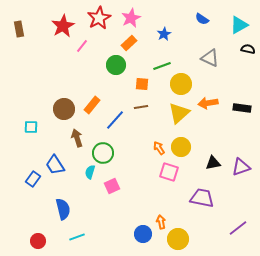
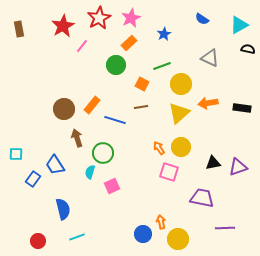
orange square at (142, 84): rotated 24 degrees clockwise
blue line at (115, 120): rotated 65 degrees clockwise
cyan square at (31, 127): moved 15 px left, 27 px down
purple triangle at (241, 167): moved 3 px left
purple line at (238, 228): moved 13 px left; rotated 36 degrees clockwise
